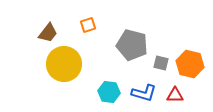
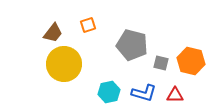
brown trapezoid: moved 5 px right
orange hexagon: moved 1 px right, 3 px up
cyan hexagon: rotated 20 degrees counterclockwise
